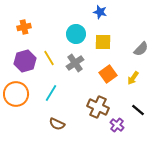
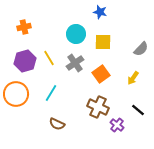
orange square: moved 7 px left
